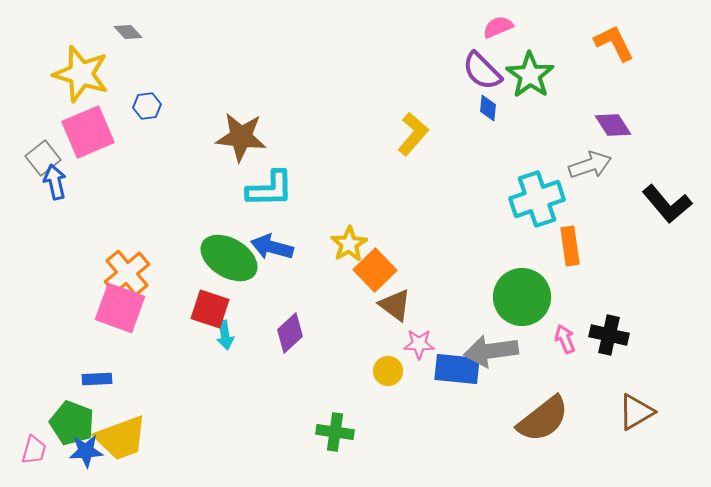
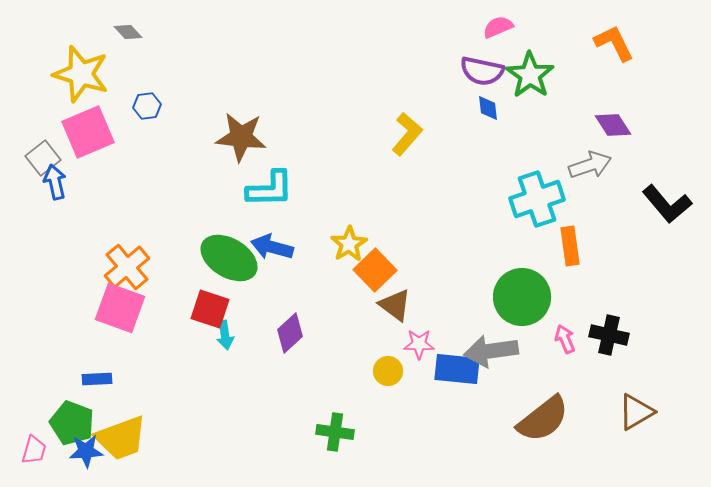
purple semicircle at (482, 71): rotated 33 degrees counterclockwise
blue diamond at (488, 108): rotated 12 degrees counterclockwise
yellow L-shape at (413, 134): moved 6 px left
orange cross at (127, 273): moved 6 px up
